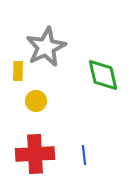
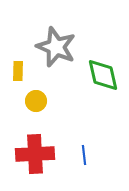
gray star: moved 10 px right; rotated 24 degrees counterclockwise
